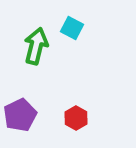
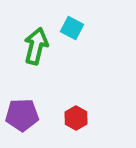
purple pentagon: moved 2 px right; rotated 24 degrees clockwise
